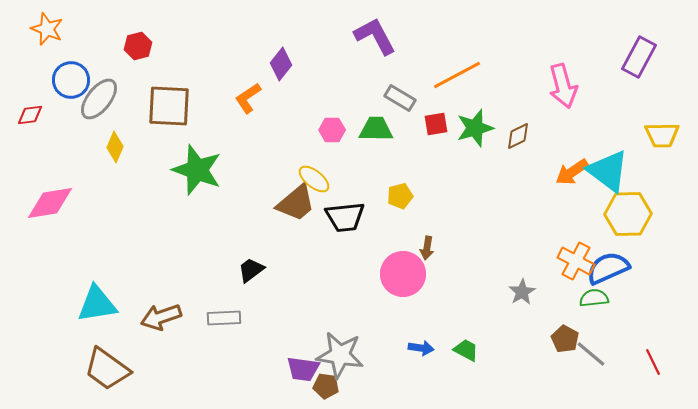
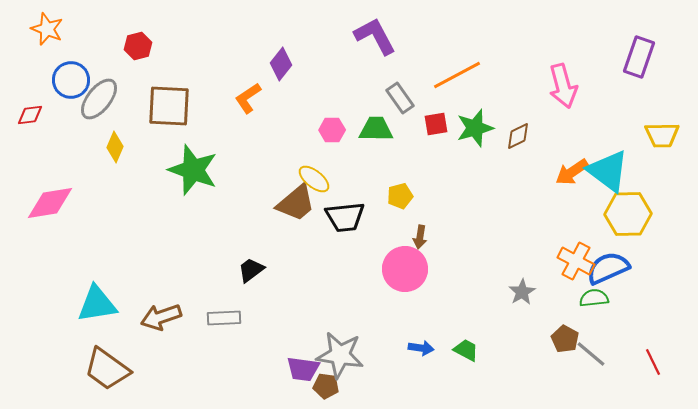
purple rectangle at (639, 57): rotated 9 degrees counterclockwise
gray rectangle at (400, 98): rotated 24 degrees clockwise
green star at (197, 170): moved 4 px left
brown arrow at (427, 248): moved 7 px left, 11 px up
pink circle at (403, 274): moved 2 px right, 5 px up
